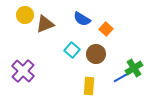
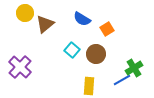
yellow circle: moved 2 px up
brown triangle: rotated 18 degrees counterclockwise
orange square: moved 1 px right; rotated 16 degrees clockwise
purple cross: moved 3 px left, 4 px up
blue line: moved 3 px down
